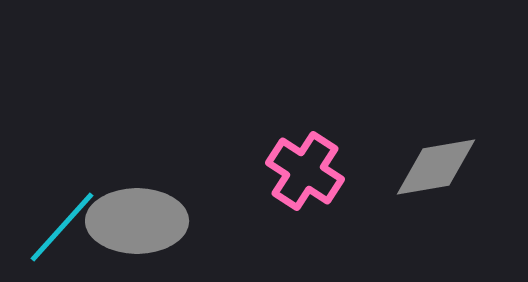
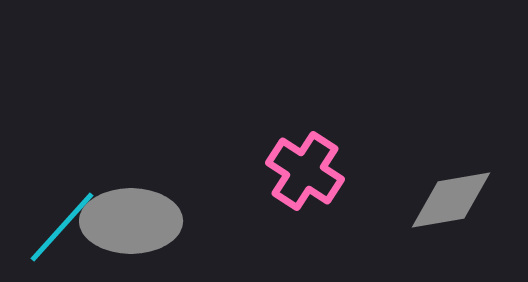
gray diamond: moved 15 px right, 33 px down
gray ellipse: moved 6 px left
